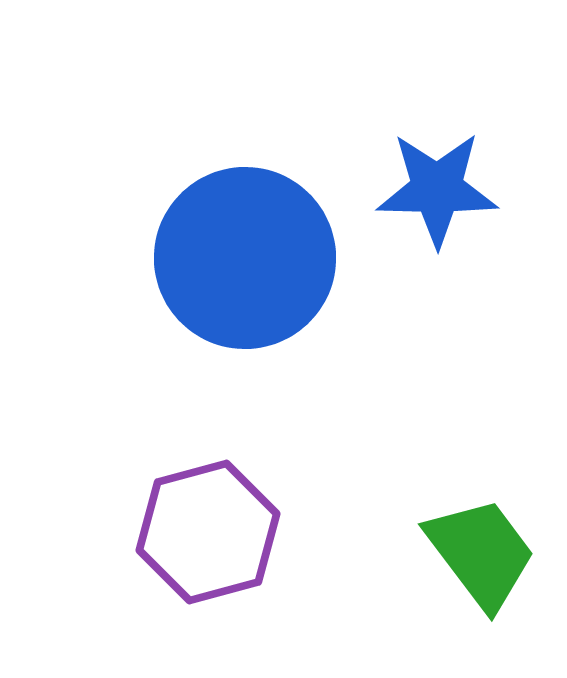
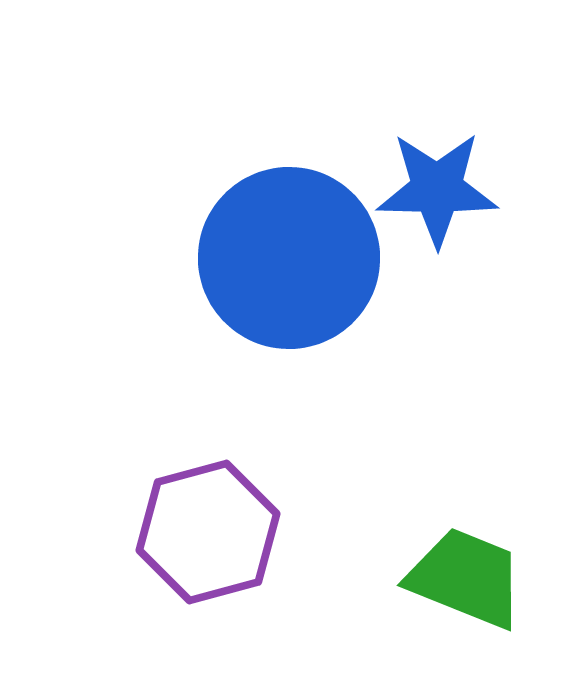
blue circle: moved 44 px right
green trapezoid: moved 15 px left, 25 px down; rotated 31 degrees counterclockwise
